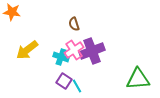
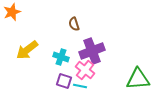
orange star: rotated 30 degrees counterclockwise
pink cross: moved 11 px right, 20 px down; rotated 18 degrees counterclockwise
purple square: rotated 14 degrees counterclockwise
cyan line: moved 3 px right; rotated 48 degrees counterclockwise
